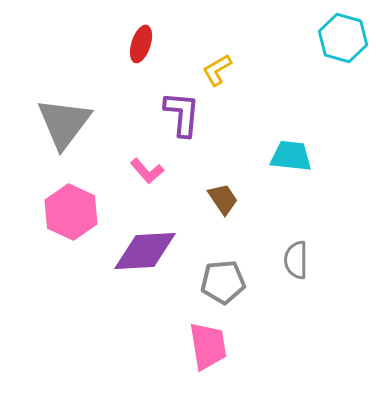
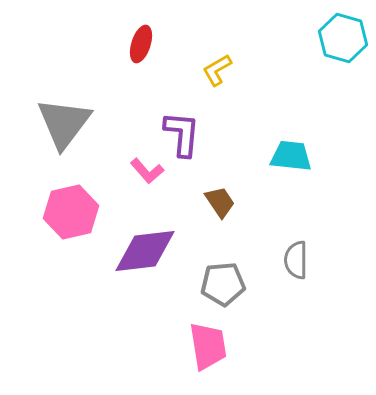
purple L-shape: moved 20 px down
brown trapezoid: moved 3 px left, 3 px down
pink hexagon: rotated 22 degrees clockwise
purple diamond: rotated 4 degrees counterclockwise
gray pentagon: moved 2 px down
